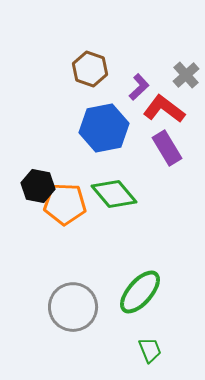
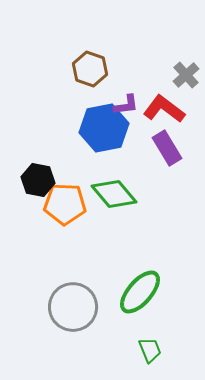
purple L-shape: moved 13 px left, 18 px down; rotated 36 degrees clockwise
black hexagon: moved 6 px up
